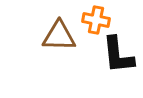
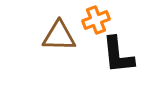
orange cross: rotated 32 degrees counterclockwise
